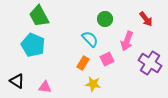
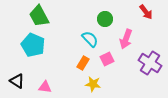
red arrow: moved 7 px up
pink arrow: moved 1 px left, 2 px up
